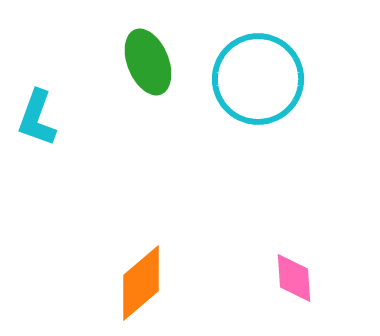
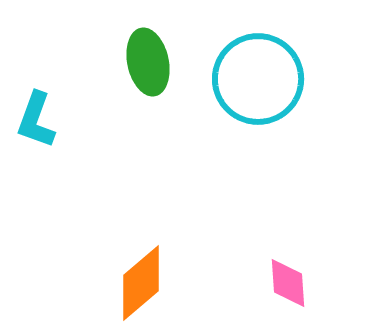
green ellipse: rotated 10 degrees clockwise
cyan L-shape: moved 1 px left, 2 px down
pink diamond: moved 6 px left, 5 px down
